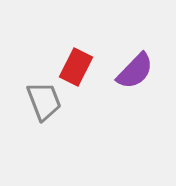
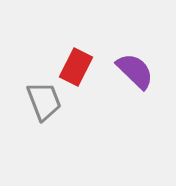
purple semicircle: rotated 90 degrees counterclockwise
